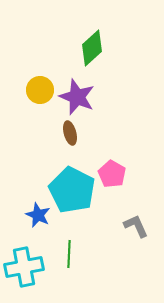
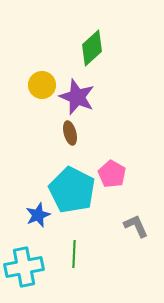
yellow circle: moved 2 px right, 5 px up
blue star: rotated 25 degrees clockwise
green line: moved 5 px right
